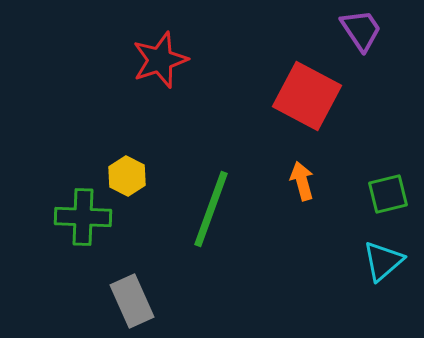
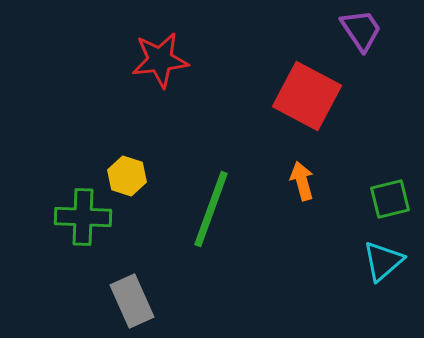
red star: rotated 12 degrees clockwise
yellow hexagon: rotated 9 degrees counterclockwise
green square: moved 2 px right, 5 px down
